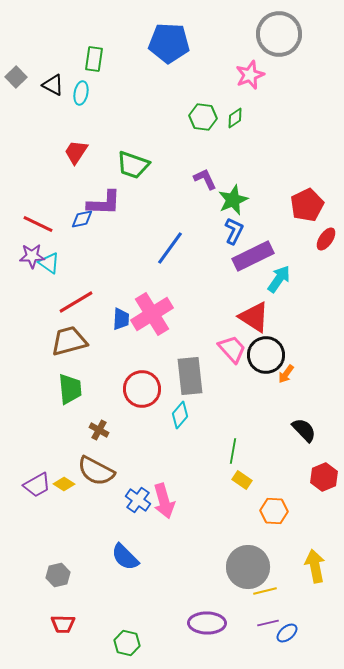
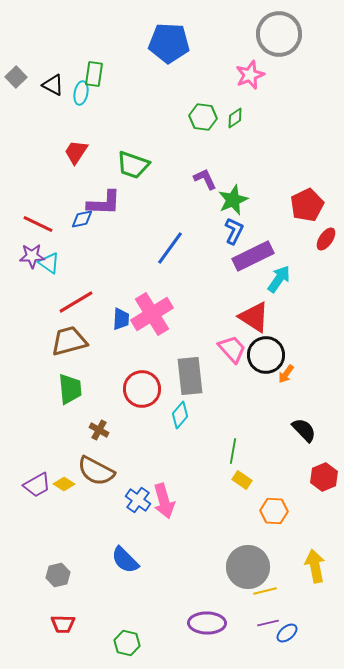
green rectangle at (94, 59): moved 15 px down
blue semicircle at (125, 557): moved 3 px down
